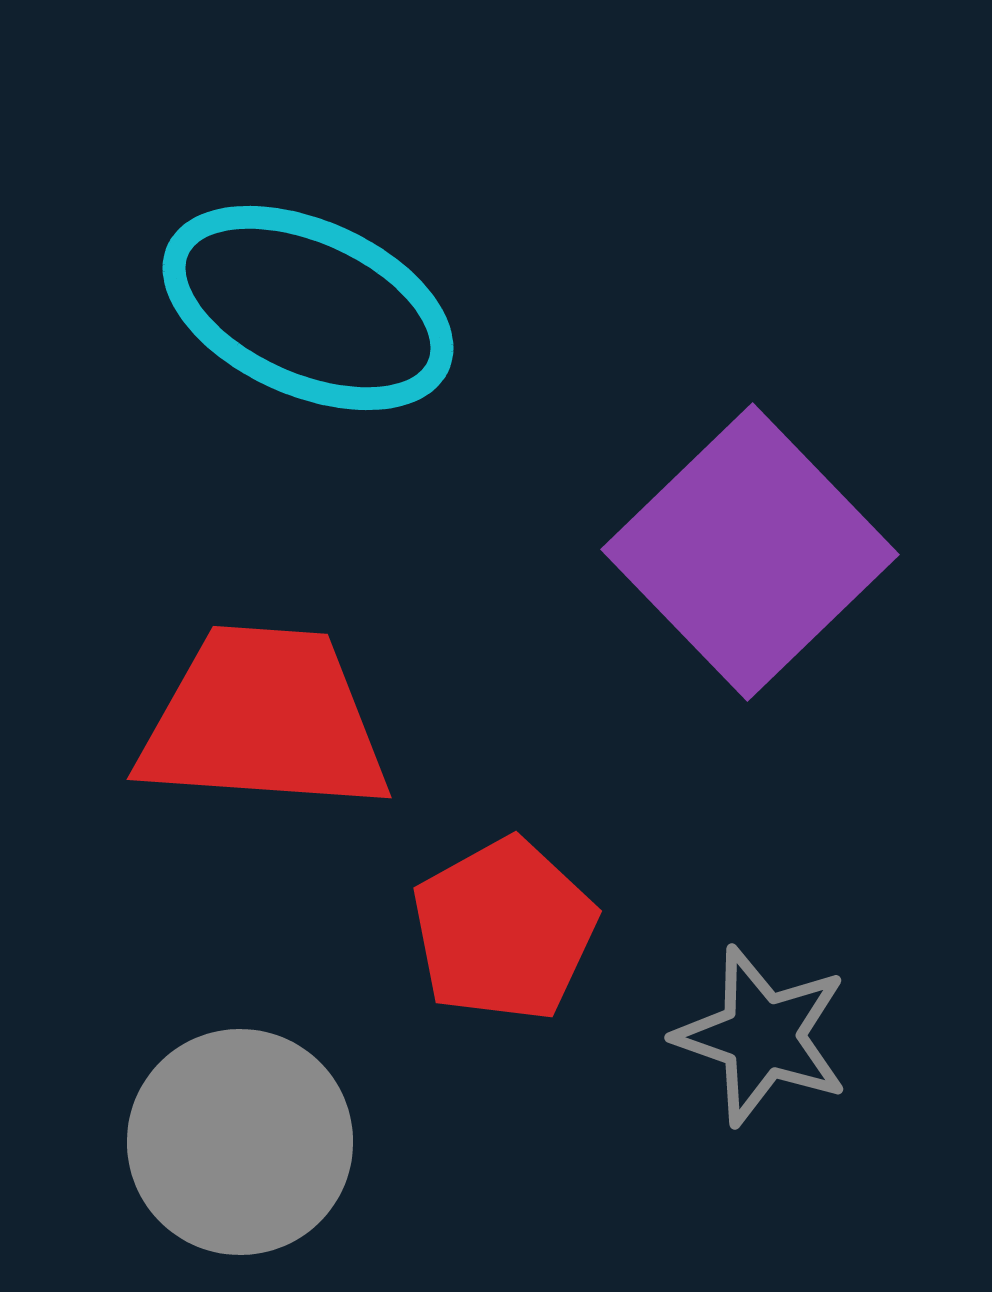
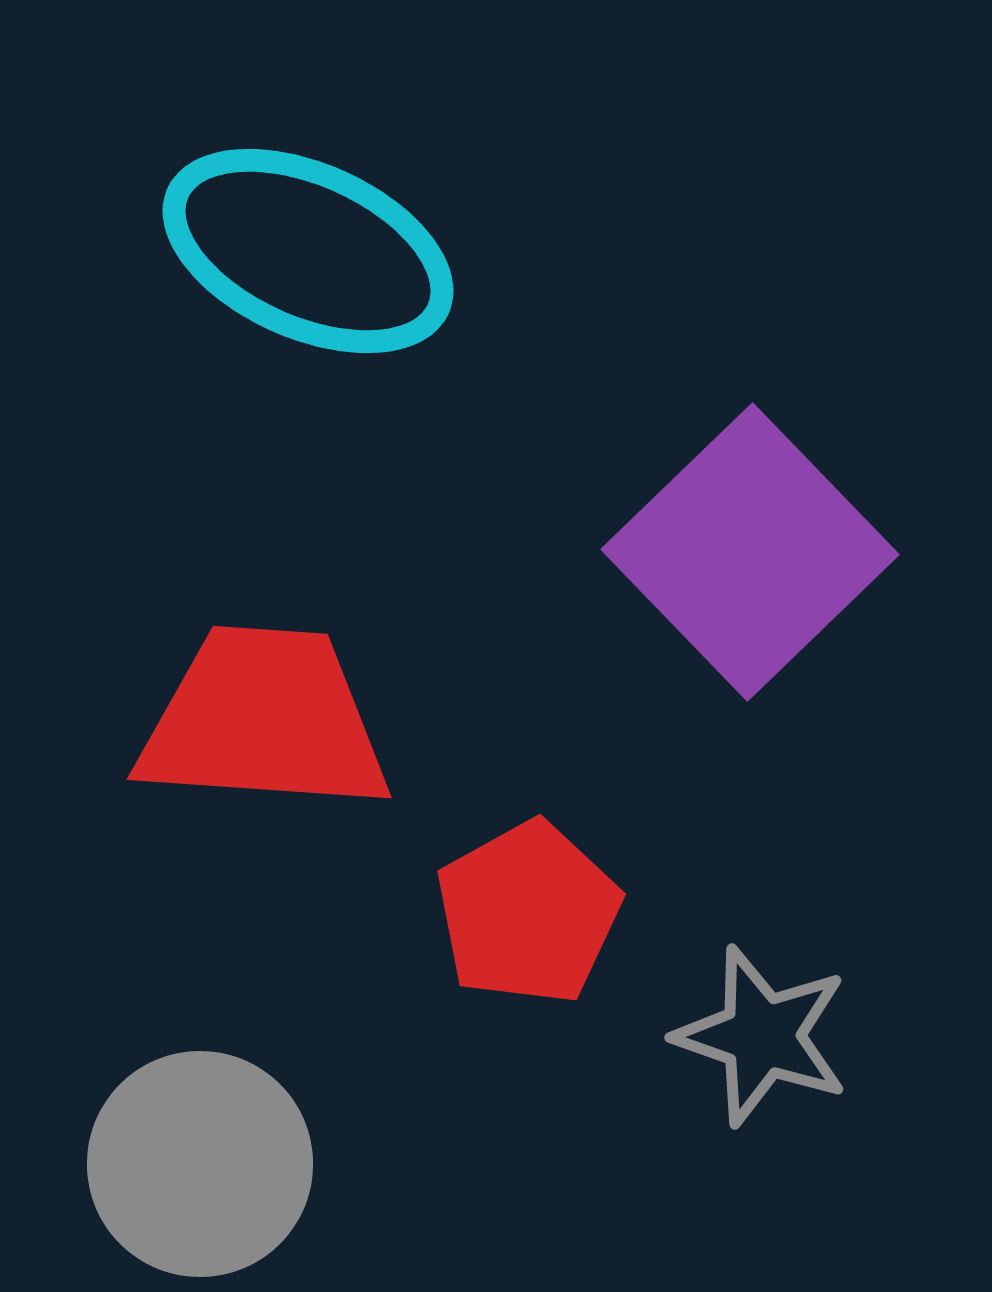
cyan ellipse: moved 57 px up
red pentagon: moved 24 px right, 17 px up
gray circle: moved 40 px left, 22 px down
